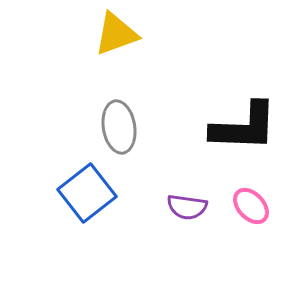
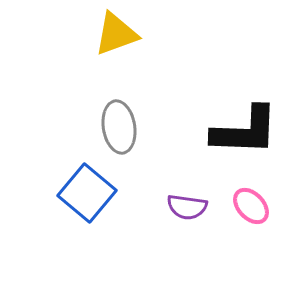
black L-shape: moved 1 px right, 4 px down
blue square: rotated 12 degrees counterclockwise
